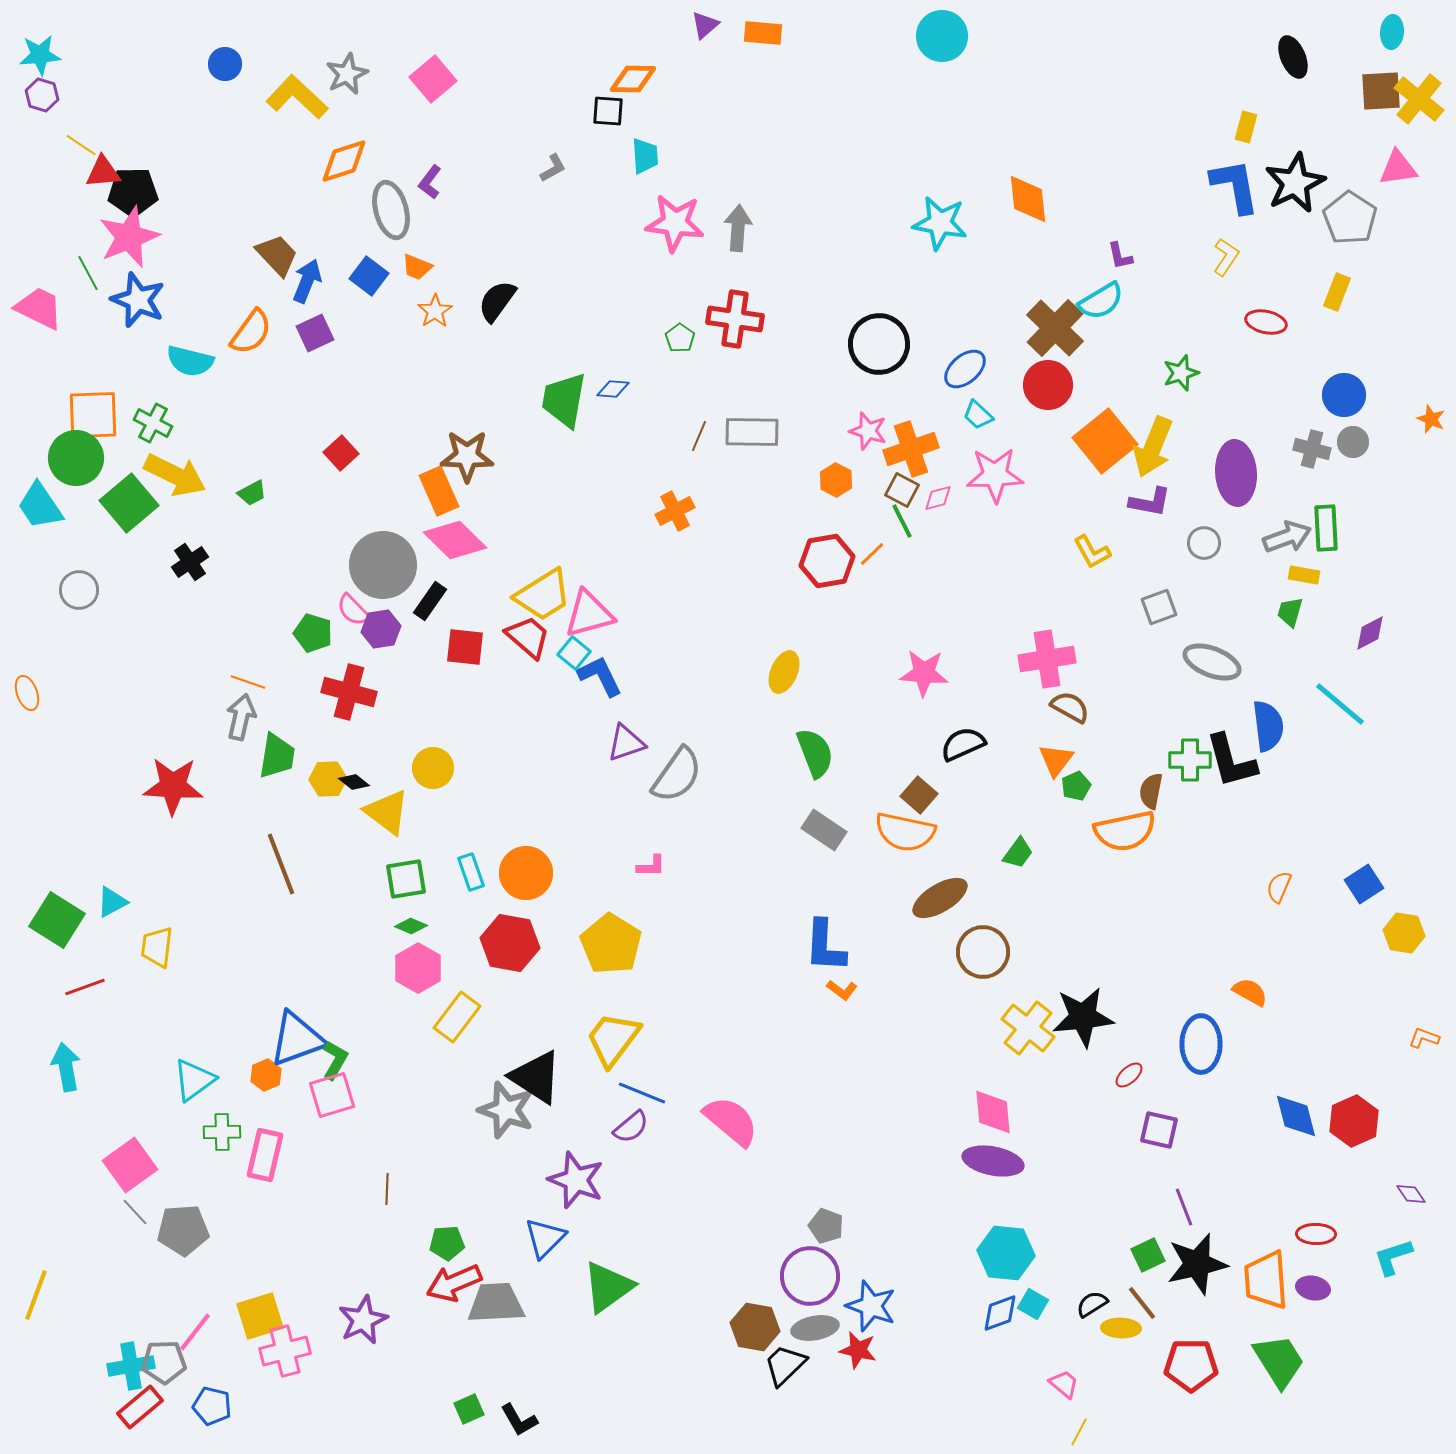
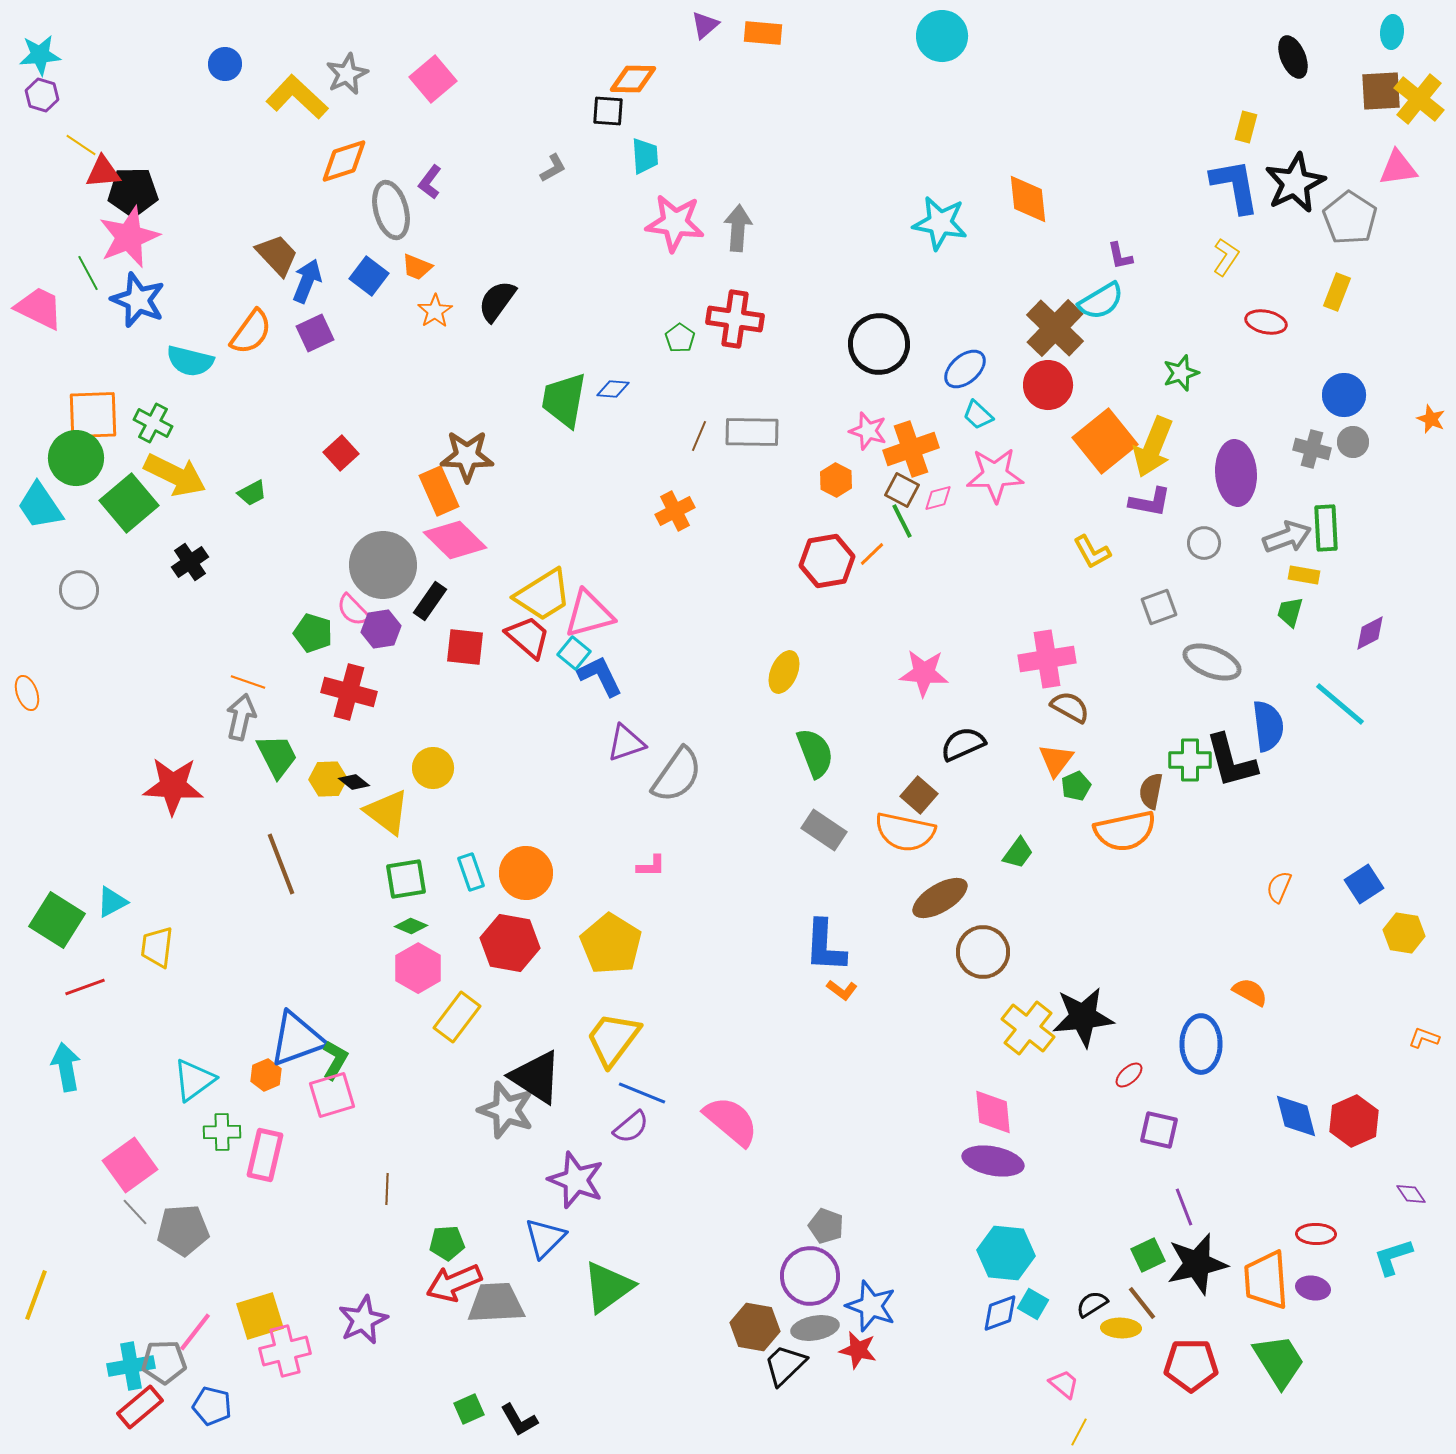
green trapezoid at (277, 756): rotated 36 degrees counterclockwise
